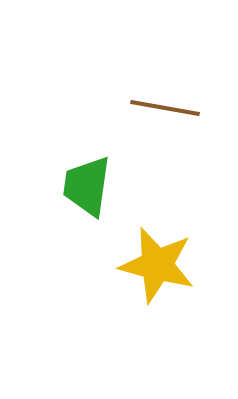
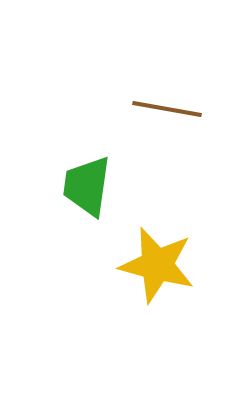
brown line: moved 2 px right, 1 px down
